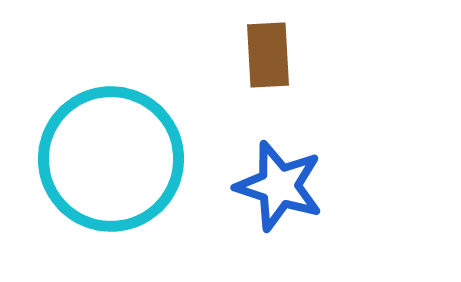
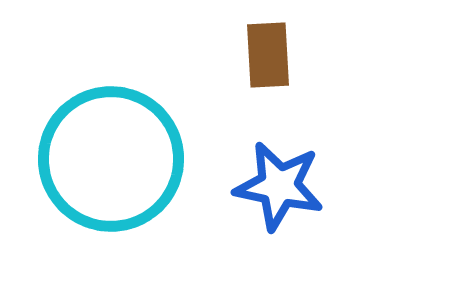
blue star: rotated 6 degrees counterclockwise
